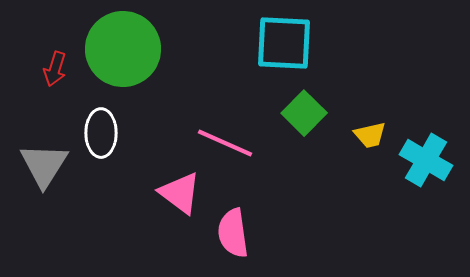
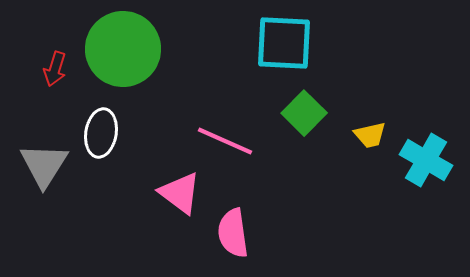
white ellipse: rotated 9 degrees clockwise
pink line: moved 2 px up
